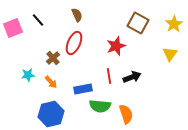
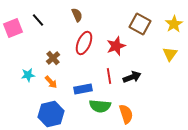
brown square: moved 2 px right, 1 px down
red ellipse: moved 10 px right
